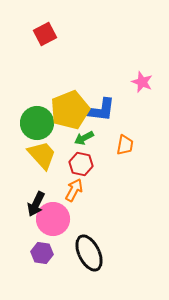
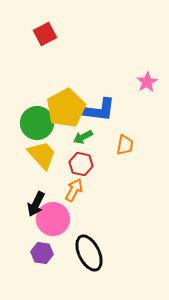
pink star: moved 5 px right; rotated 20 degrees clockwise
yellow pentagon: moved 4 px left, 2 px up; rotated 6 degrees counterclockwise
green arrow: moved 1 px left, 1 px up
